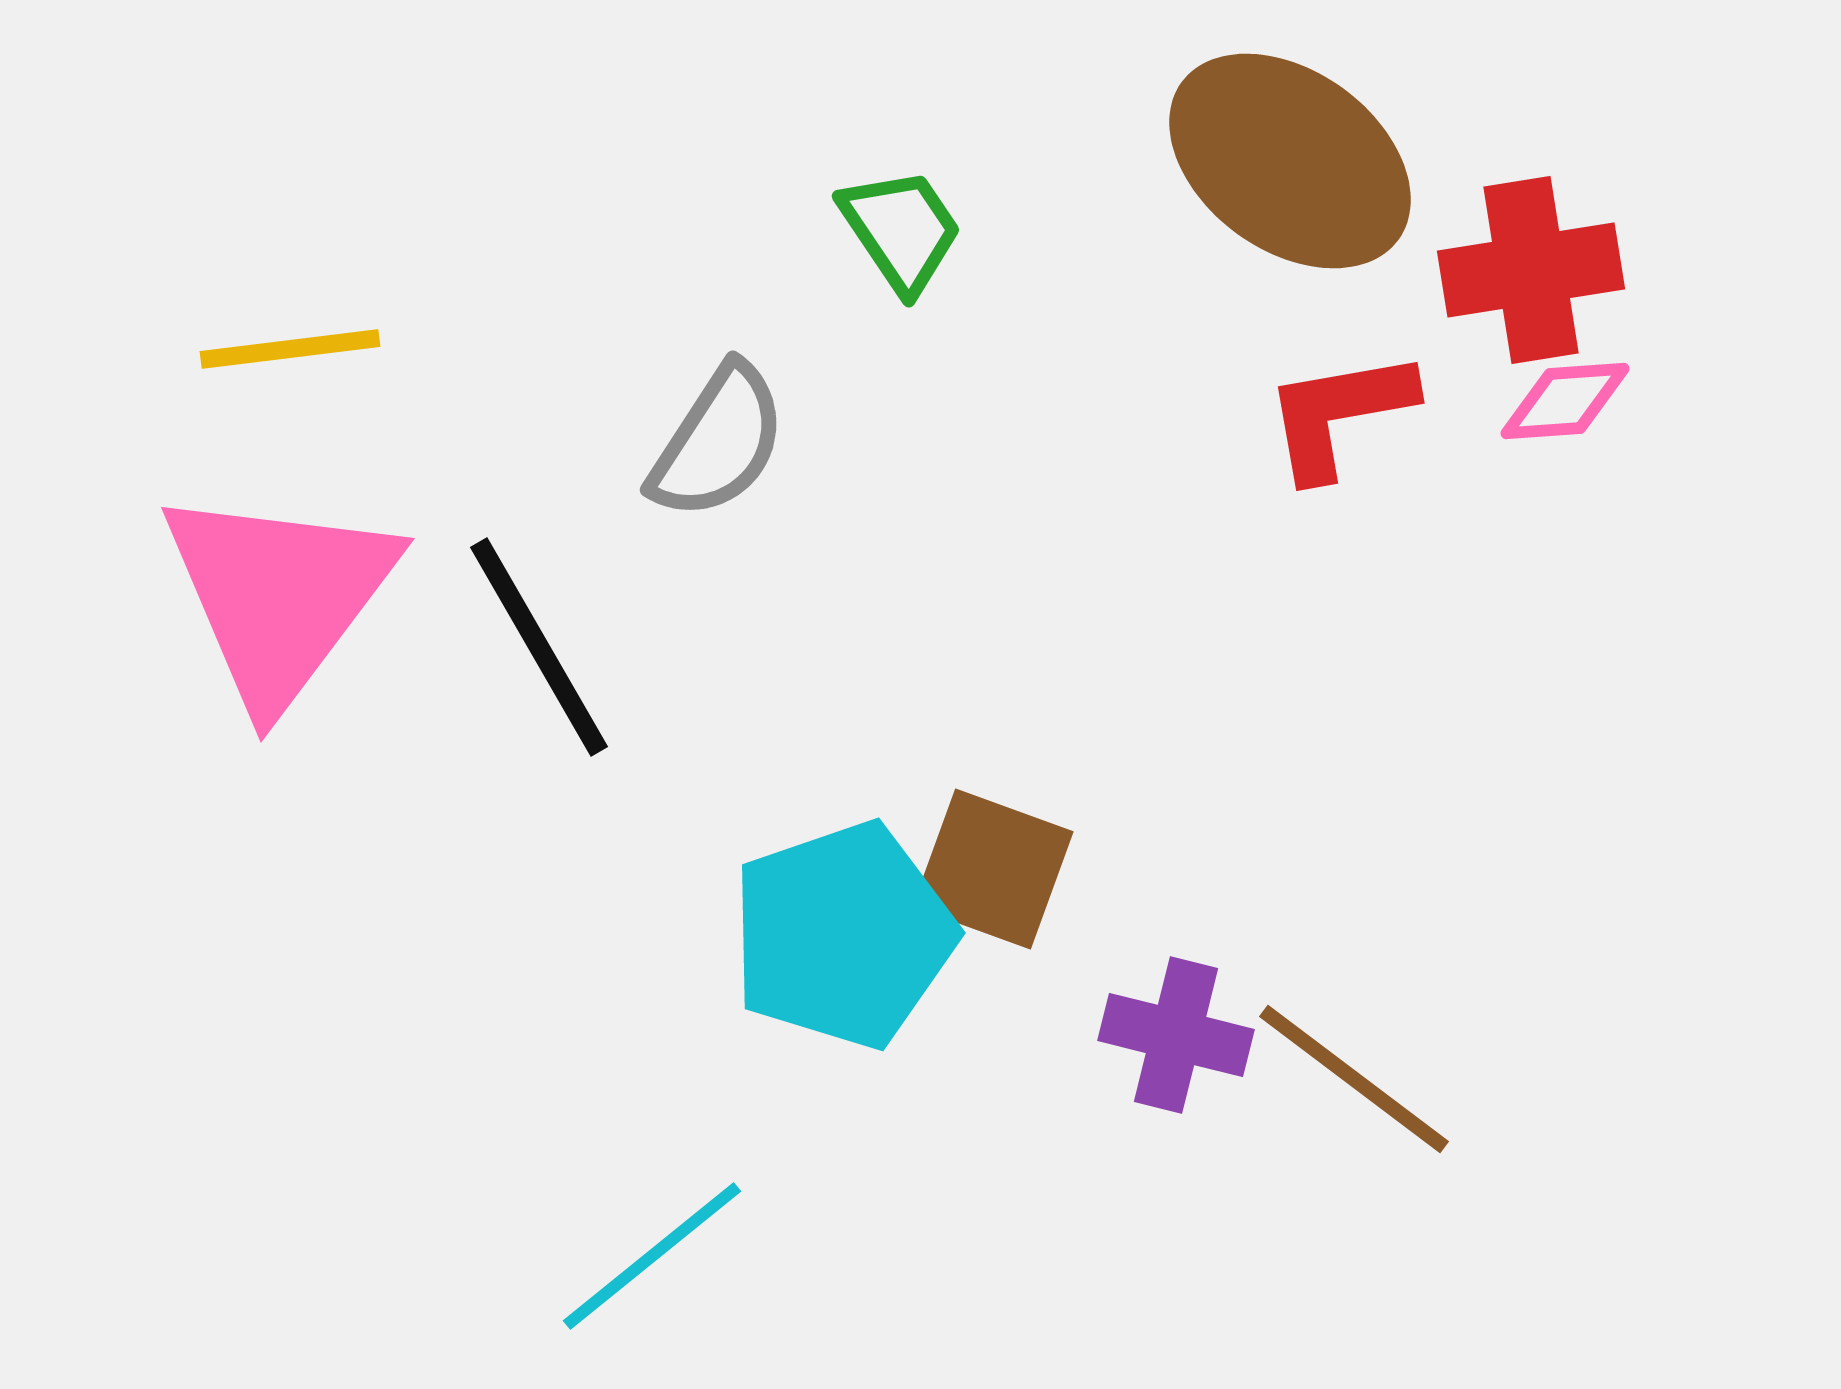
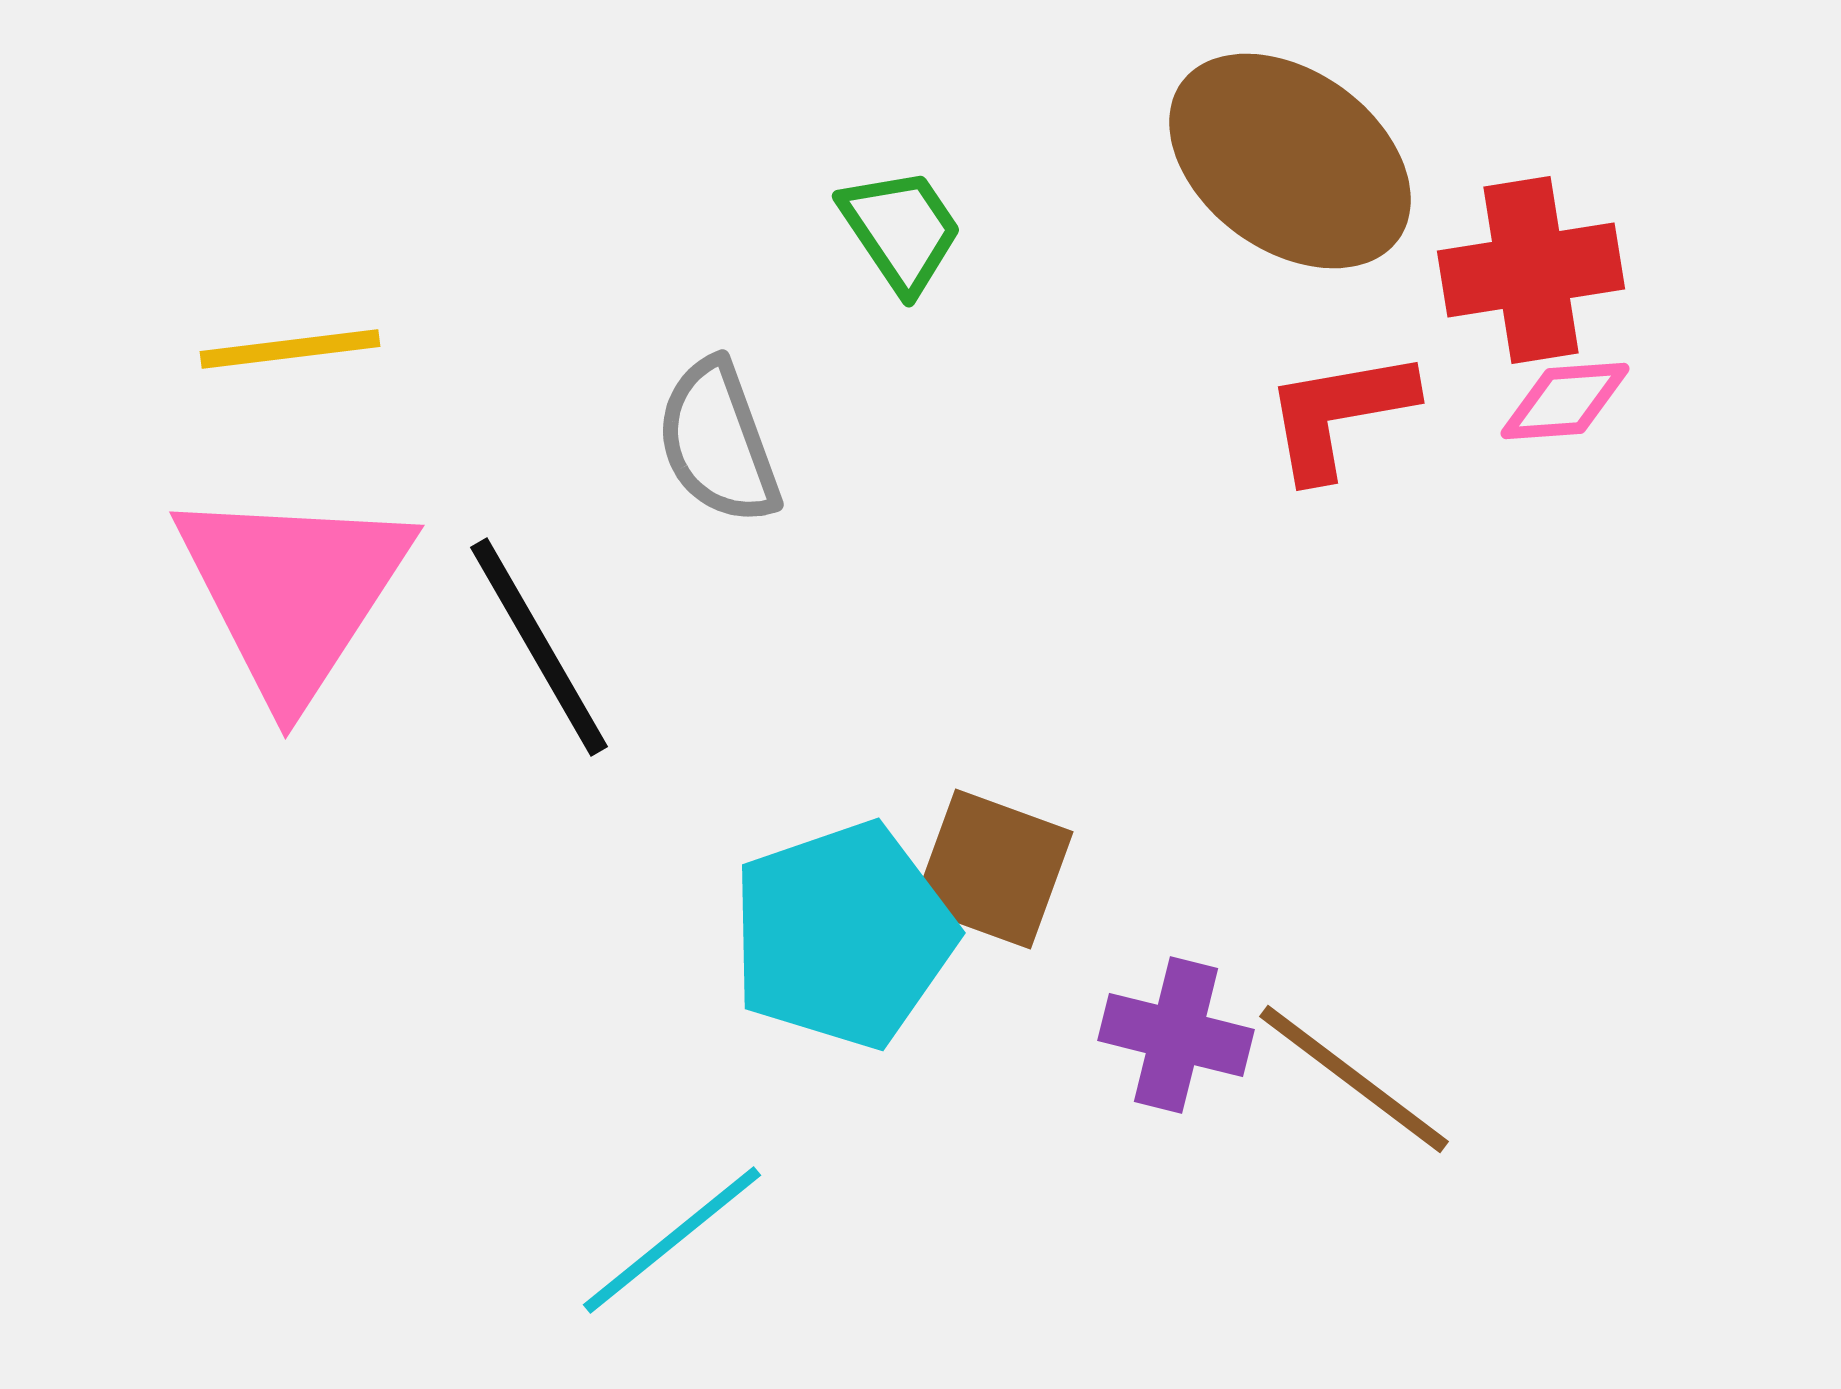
gray semicircle: rotated 127 degrees clockwise
pink triangle: moved 14 px right, 4 px up; rotated 4 degrees counterclockwise
cyan line: moved 20 px right, 16 px up
